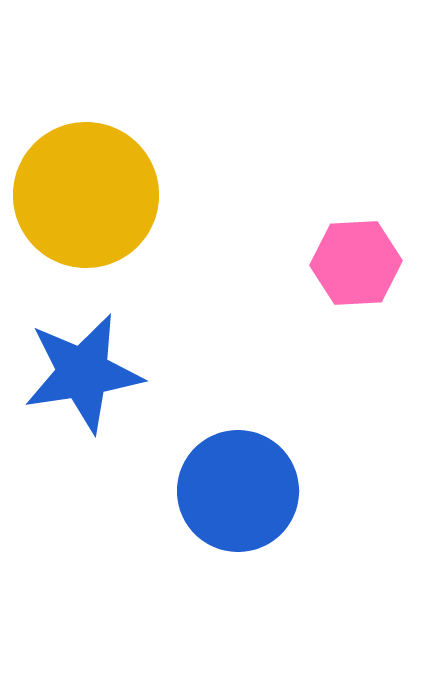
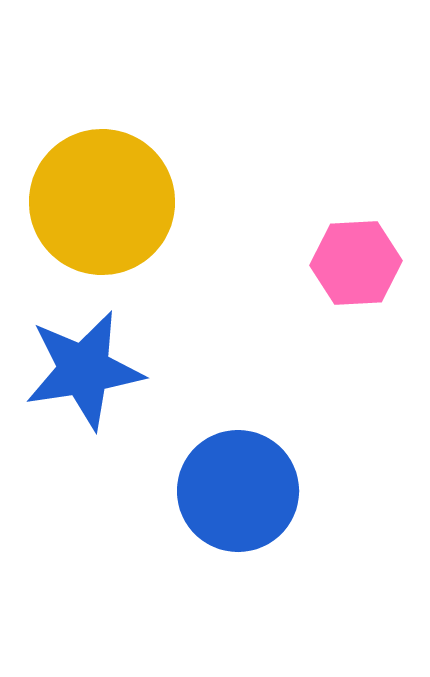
yellow circle: moved 16 px right, 7 px down
blue star: moved 1 px right, 3 px up
